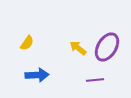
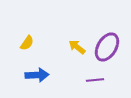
yellow arrow: moved 1 px left, 1 px up
